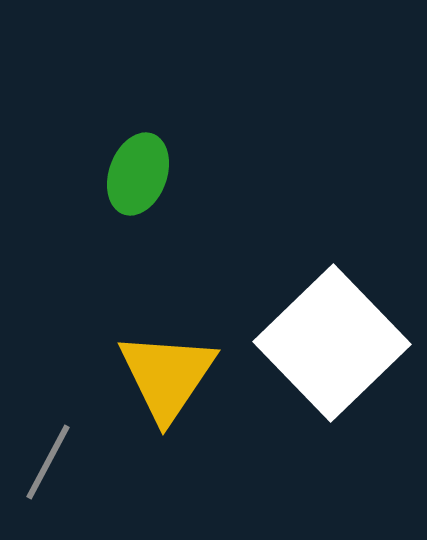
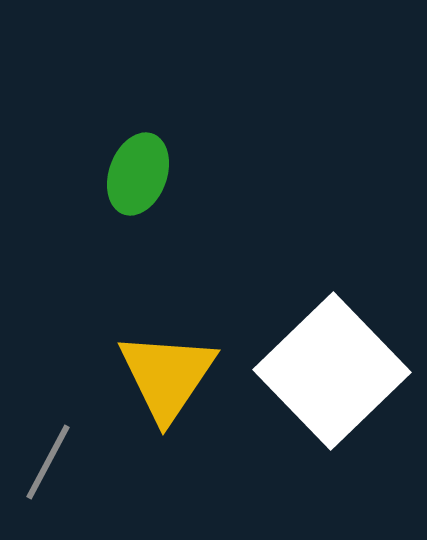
white square: moved 28 px down
